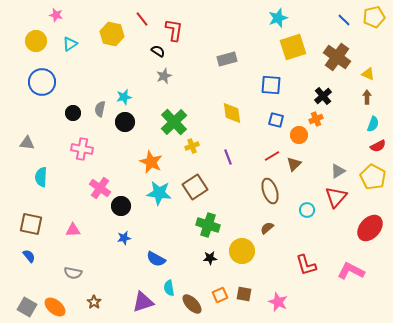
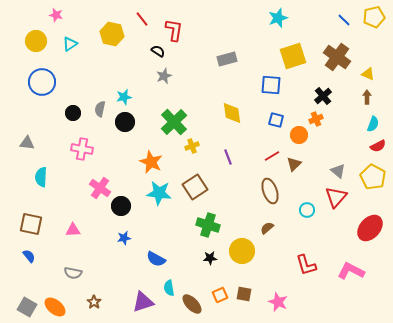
yellow square at (293, 47): moved 9 px down
gray triangle at (338, 171): rotated 49 degrees counterclockwise
